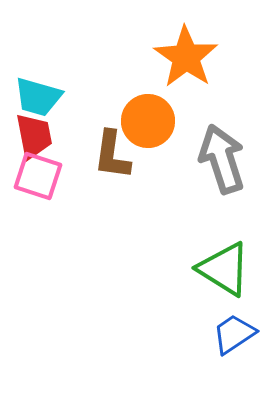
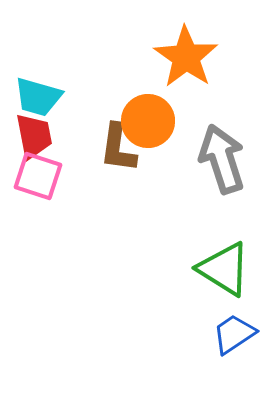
brown L-shape: moved 6 px right, 7 px up
